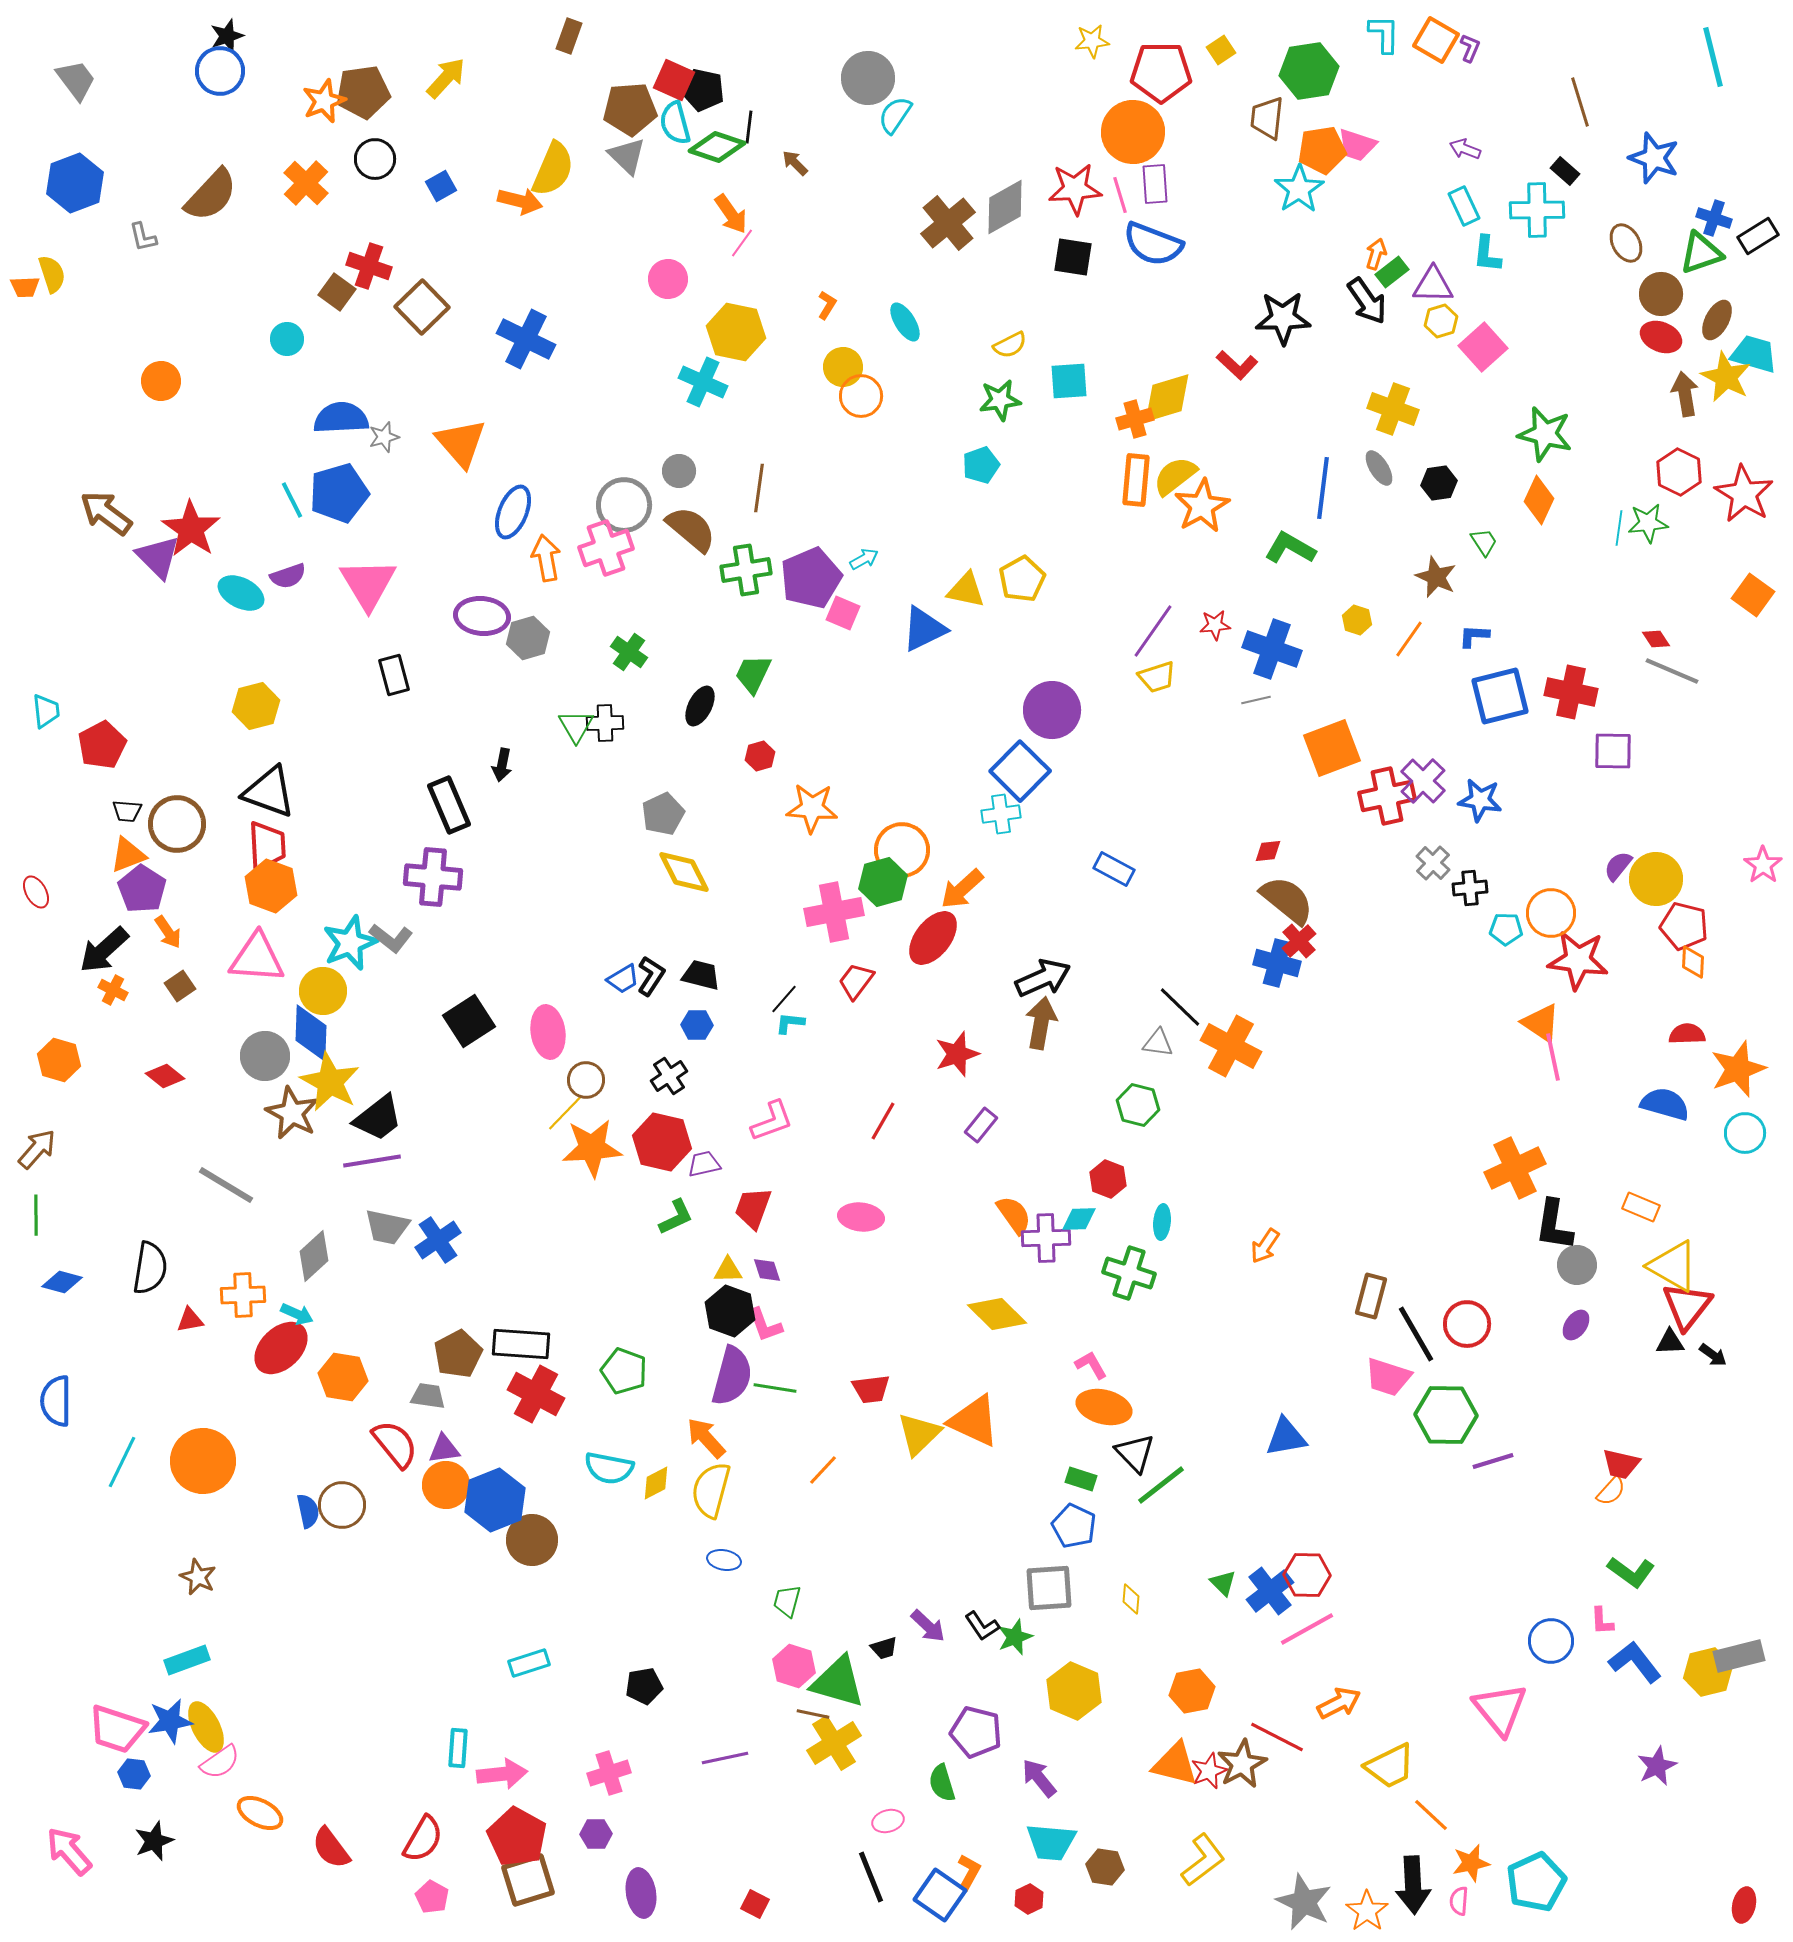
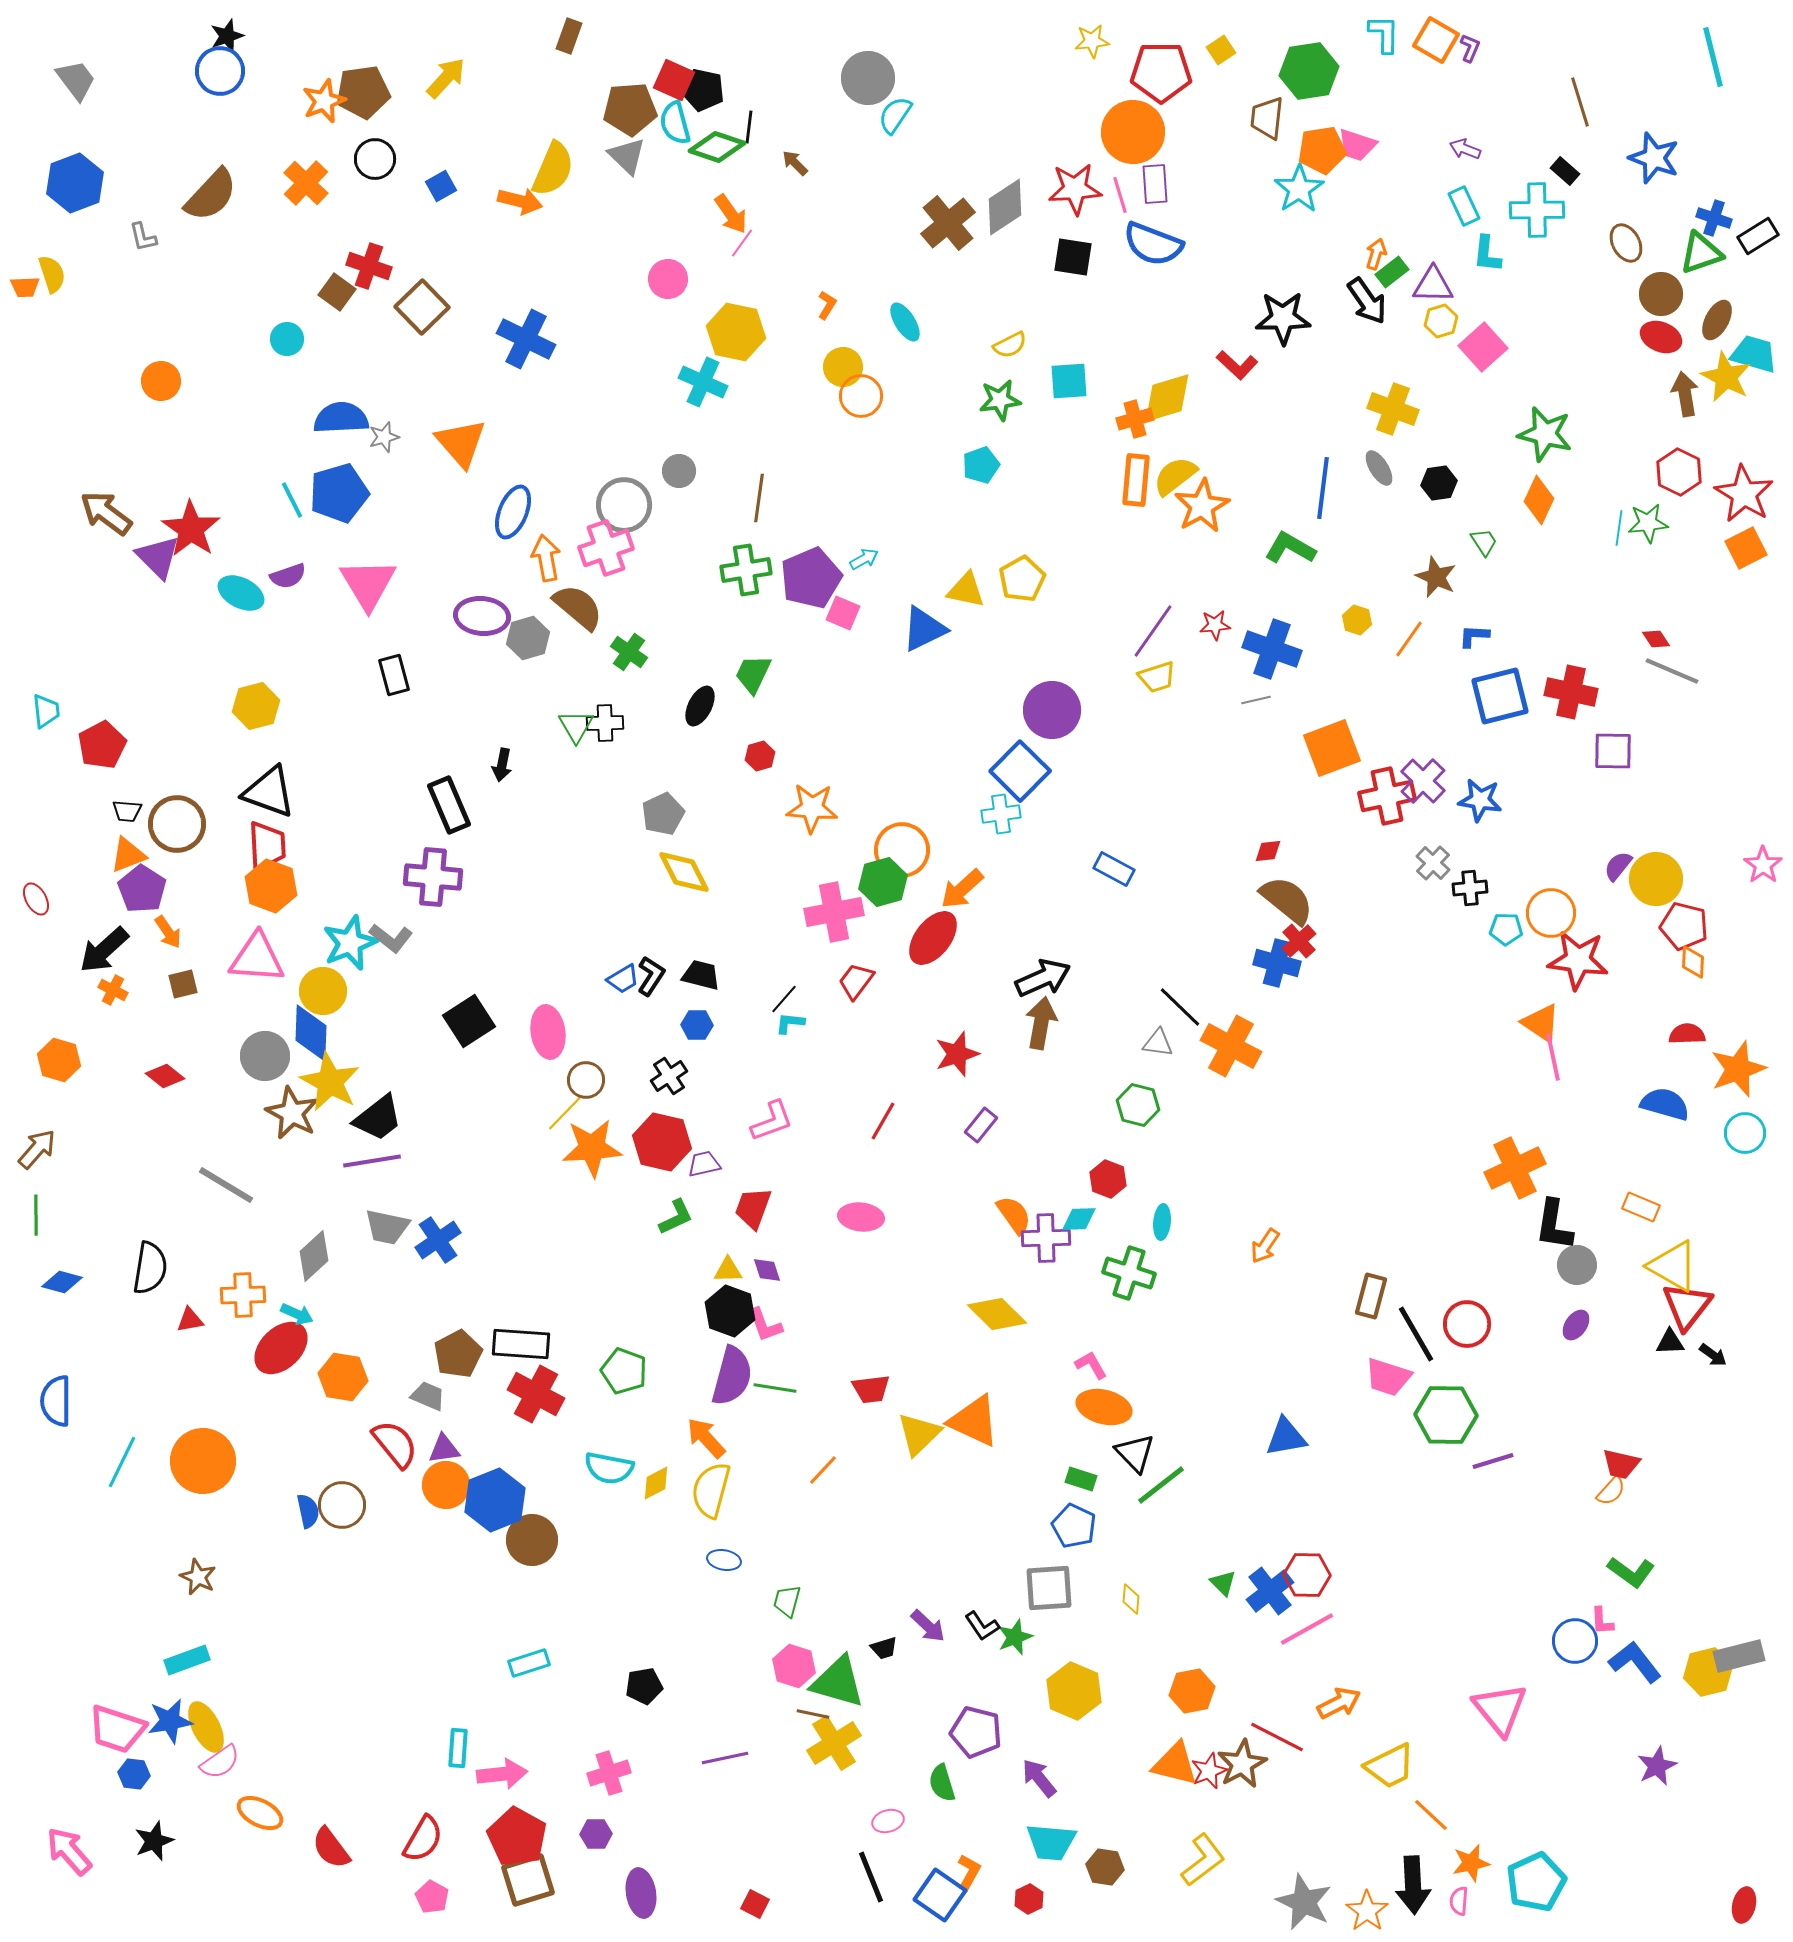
gray diamond at (1005, 207): rotated 4 degrees counterclockwise
brown line at (759, 488): moved 10 px down
brown semicircle at (691, 529): moved 113 px left, 78 px down
orange square at (1753, 595): moved 7 px left, 47 px up; rotated 27 degrees clockwise
red ellipse at (36, 892): moved 7 px down
brown square at (180, 986): moved 3 px right, 2 px up; rotated 20 degrees clockwise
gray trapezoid at (428, 1396): rotated 15 degrees clockwise
blue circle at (1551, 1641): moved 24 px right
